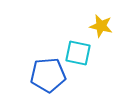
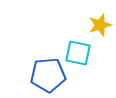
yellow star: moved 1 px left, 1 px up; rotated 30 degrees counterclockwise
